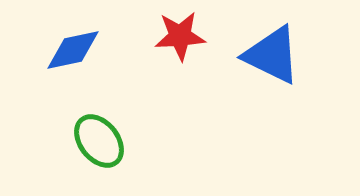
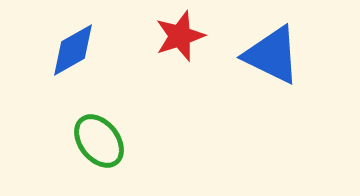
red star: rotated 15 degrees counterclockwise
blue diamond: rotated 18 degrees counterclockwise
